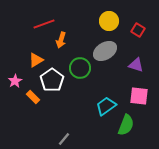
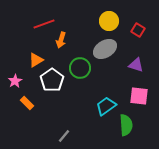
gray ellipse: moved 2 px up
orange rectangle: moved 6 px left, 6 px down
green semicircle: rotated 25 degrees counterclockwise
gray line: moved 3 px up
